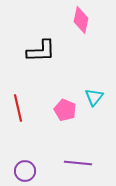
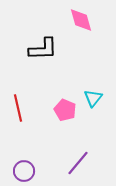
pink diamond: rotated 28 degrees counterclockwise
black L-shape: moved 2 px right, 2 px up
cyan triangle: moved 1 px left, 1 px down
purple line: rotated 56 degrees counterclockwise
purple circle: moved 1 px left
